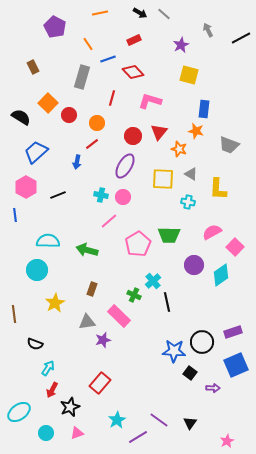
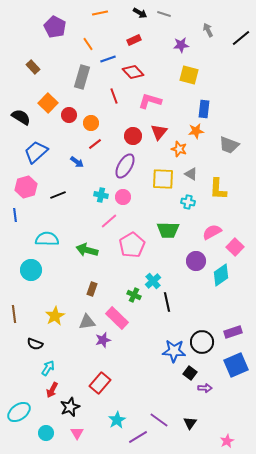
gray line at (164, 14): rotated 24 degrees counterclockwise
black line at (241, 38): rotated 12 degrees counterclockwise
purple star at (181, 45): rotated 21 degrees clockwise
brown rectangle at (33, 67): rotated 16 degrees counterclockwise
red line at (112, 98): moved 2 px right, 2 px up; rotated 35 degrees counterclockwise
orange circle at (97, 123): moved 6 px left
orange star at (196, 131): rotated 21 degrees counterclockwise
red line at (92, 144): moved 3 px right
blue arrow at (77, 162): rotated 64 degrees counterclockwise
pink hexagon at (26, 187): rotated 15 degrees clockwise
green trapezoid at (169, 235): moved 1 px left, 5 px up
cyan semicircle at (48, 241): moved 1 px left, 2 px up
pink pentagon at (138, 244): moved 6 px left, 1 px down
purple circle at (194, 265): moved 2 px right, 4 px up
cyan circle at (37, 270): moved 6 px left
yellow star at (55, 303): moved 13 px down
pink rectangle at (119, 316): moved 2 px left, 2 px down
purple arrow at (213, 388): moved 8 px left
pink triangle at (77, 433): rotated 40 degrees counterclockwise
